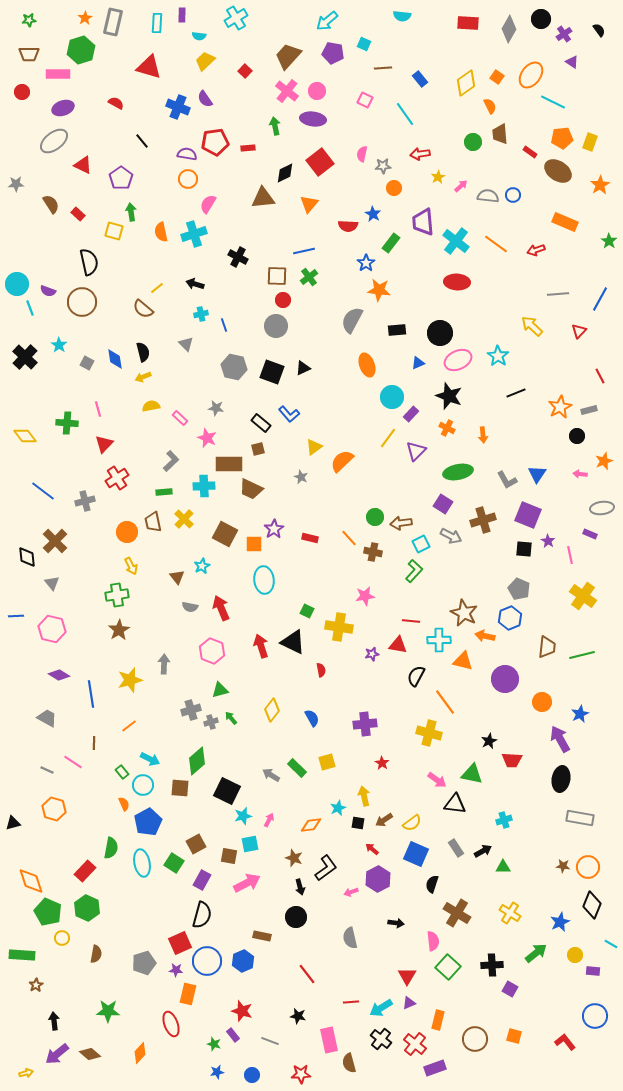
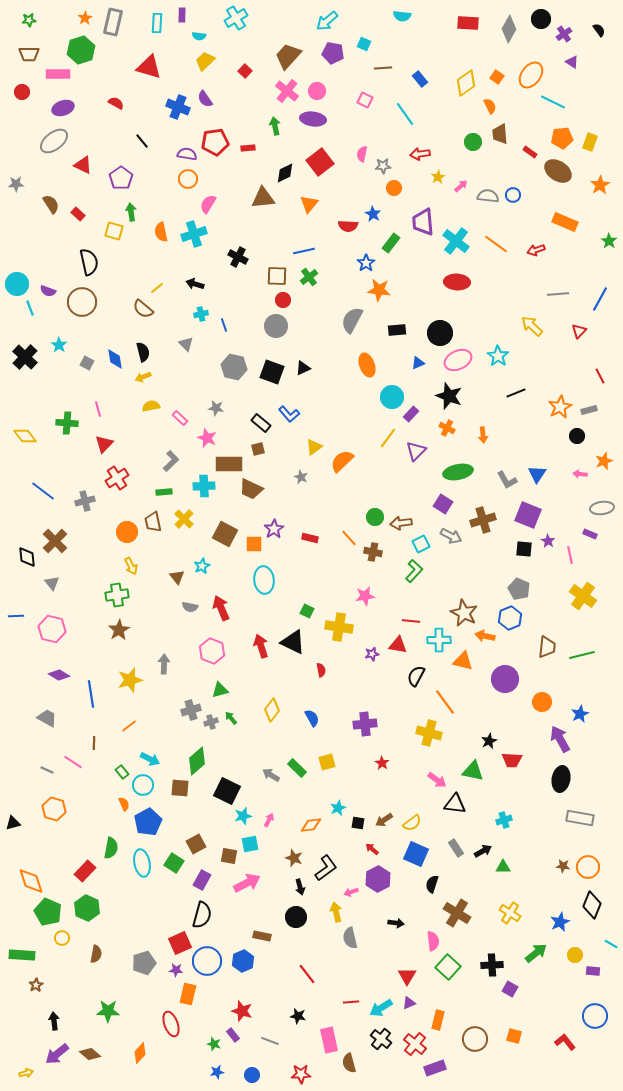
green triangle at (472, 774): moved 1 px right, 3 px up
yellow arrow at (364, 796): moved 28 px left, 116 px down
